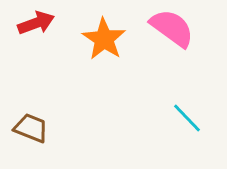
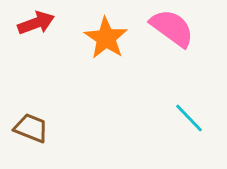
orange star: moved 2 px right, 1 px up
cyan line: moved 2 px right
